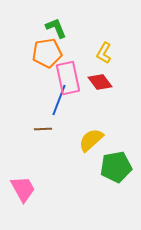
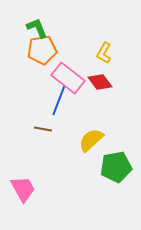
green L-shape: moved 19 px left
orange pentagon: moved 5 px left, 3 px up
pink rectangle: rotated 40 degrees counterclockwise
brown line: rotated 12 degrees clockwise
